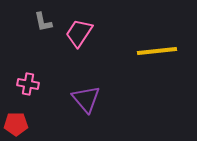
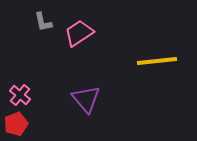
pink trapezoid: rotated 24 degrees clockwise
yellow line: moved 10 px down
pink cross: moved 8 px left, 11 px down; rotated 30 degrees clockwise
red pentagon: rotated 20 degrees counterclockwise
